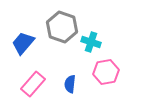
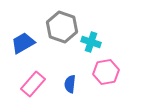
blue trapezoid: rotated 20 degrees clockwise
